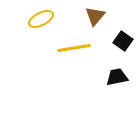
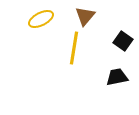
brown triangle: moved 10 px left
yellow line: rotated 72 degrees counterclockwise
